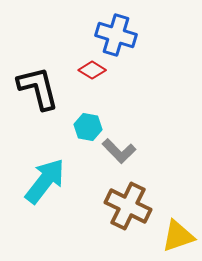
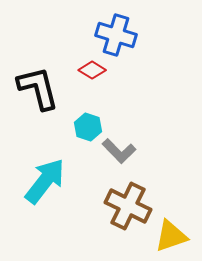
cyan hexagon: rotated 8 degrees clockwise
yellow triangle: moved 7 px left
